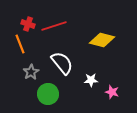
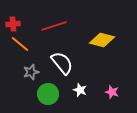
red cross: moved 15 px left; rotated 24 degrees counterclockwise
orange line: rotated 30 degrees counterclockwise
gray star: rotated 14 degrees clockwise
white star: moved 11 px left, 10 px down; rotated 24 degrees clockwise
